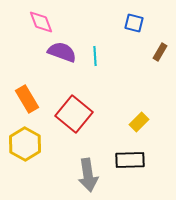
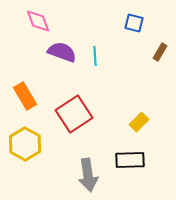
pink diamond: moved 3 px left, 1 px up
orange rectangle: moved 2 px left, 3 px up
red square: rotated 18 degrees clockwise
